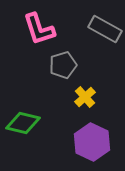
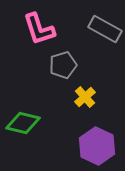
purple hexagon: moved 5 px right, 4 px down
